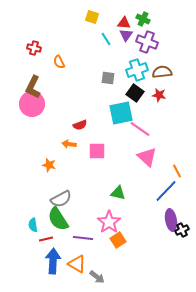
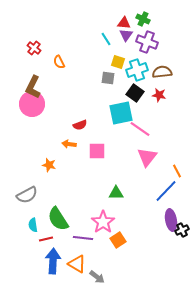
yellow square: moved 26 px right, 45 px down
red cross: rotated 24 degrees clockwise
pink triangle: rotated 25 degrees clockwise
green triangle: moved 2 px left; rotated 14 degrees counterclockwise
gray semicircle: moved 34 px left, 4 px up
pink star: moved 6 px left
